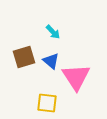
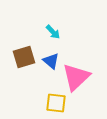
pink triangle: rotated 20 degrees clockwise
yellow square: moved 9 px right
